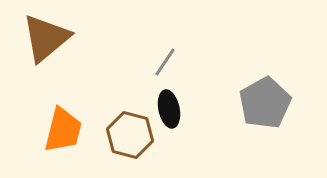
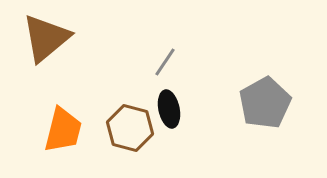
brown hexagon: moved 7 px up
